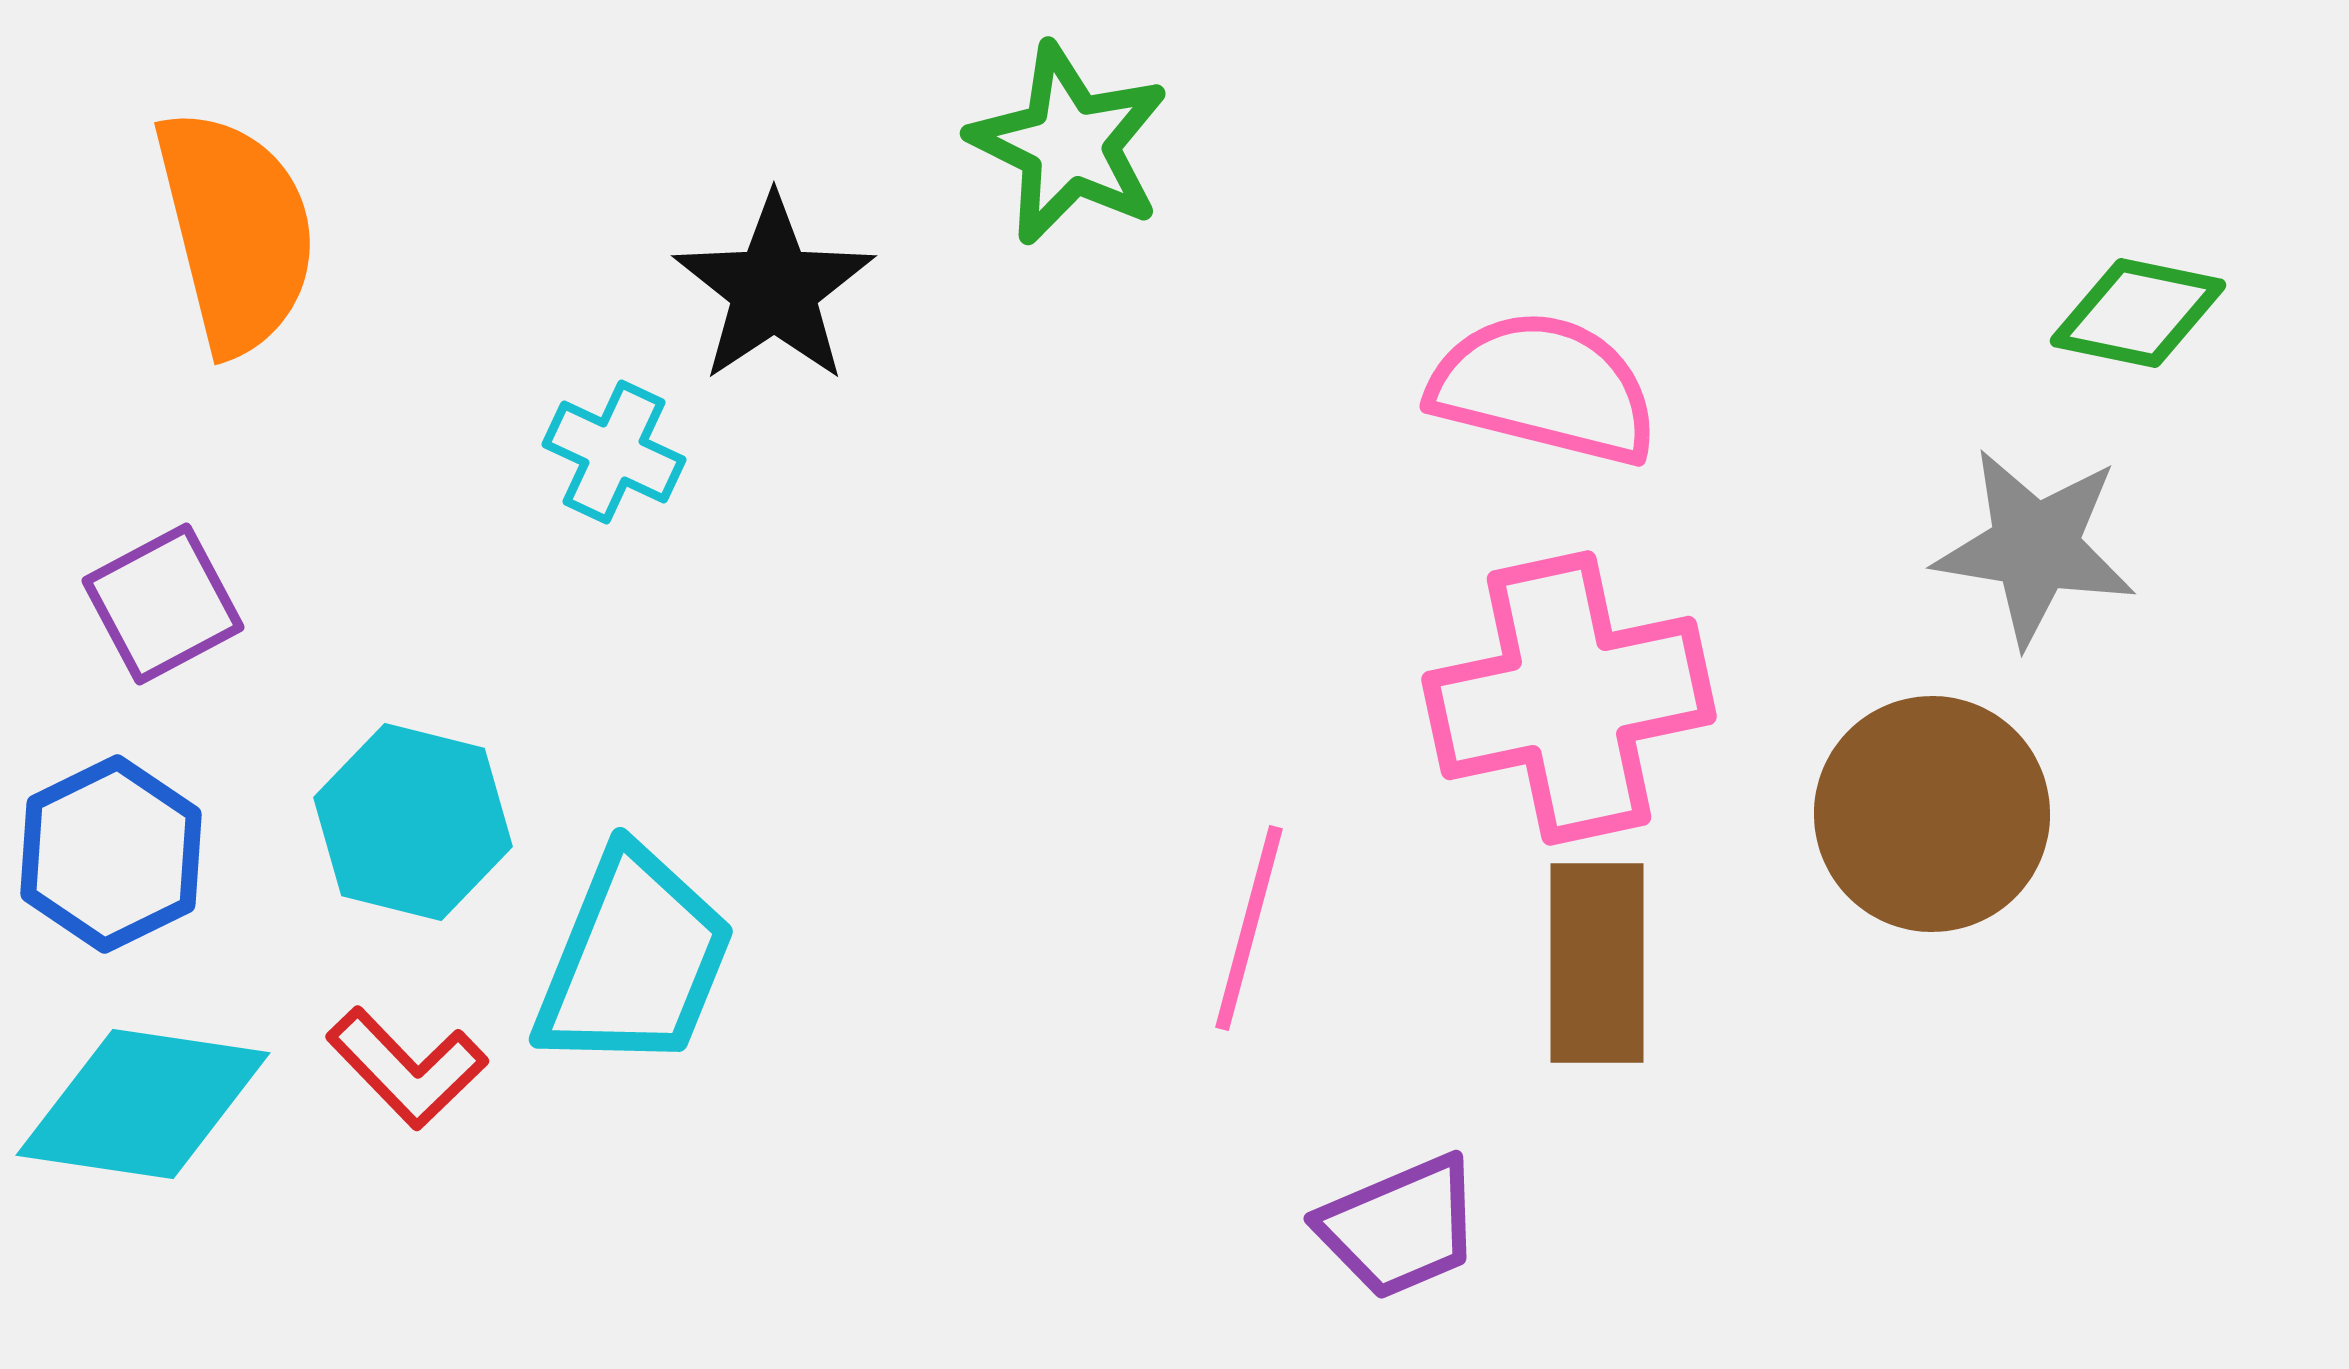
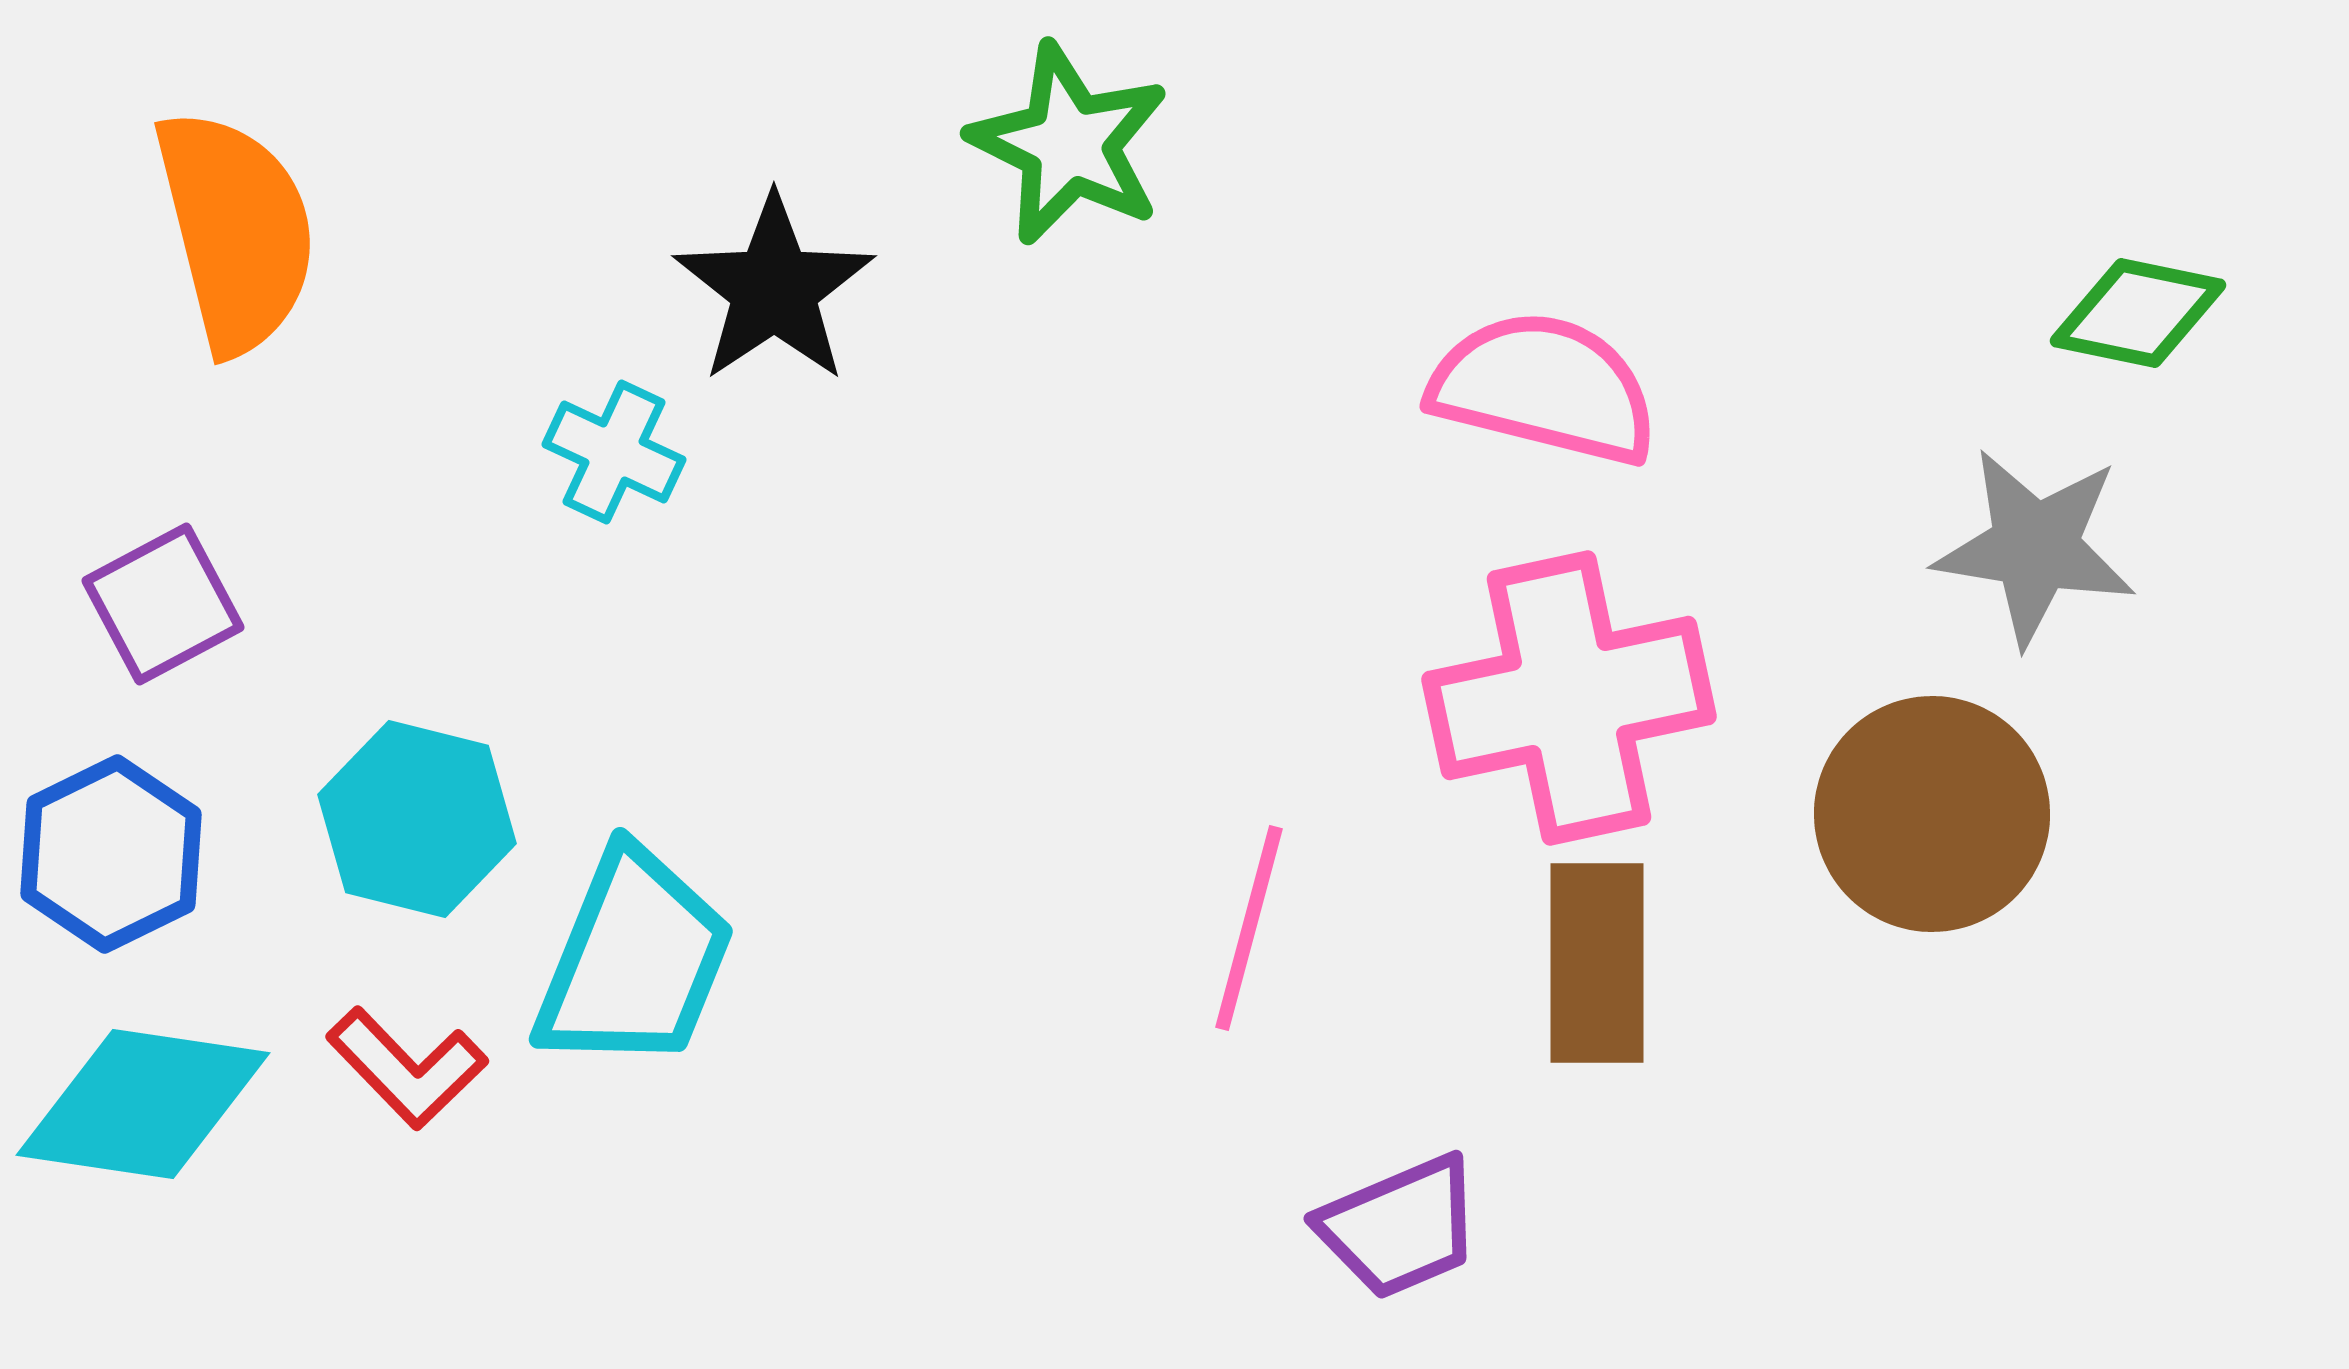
cyan hexagon: moved 4 px right, 3 px up
